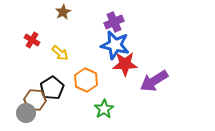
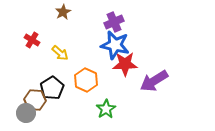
green star: moved 2 px right
